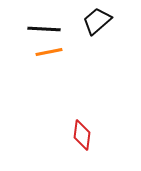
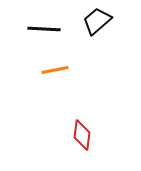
orange line: moved 6 px right, 18 px down
